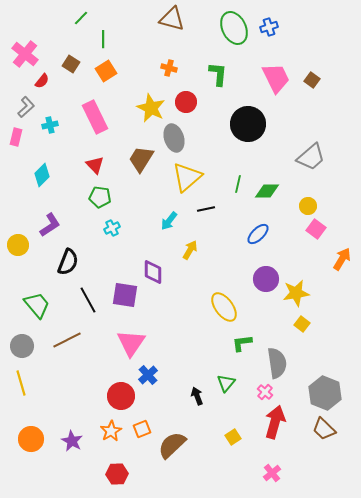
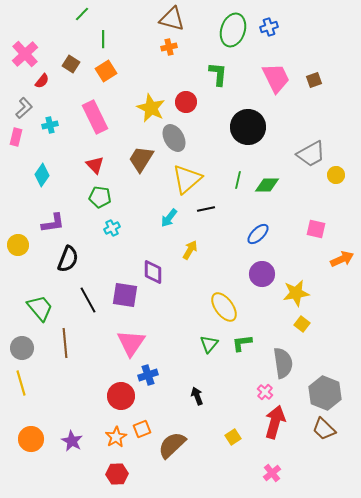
green line at (81, 18): moved 1 px right, 4 px up
green ellipse at (234, 28): moved 1 px left, 2 px down; rotated 44 degrees clockwise
pink cross at (25, 54): rotated 8 degrees clockwise
orange cross at (169, 68): moved 21 px up; rotated 28 degrees counterclockwise
brown square at (312, 80): moved 2 px right; rotated 35 degrees clockwise
gray L-shape at (26, 107): moved 2 px left, 1 px down
black circle at (248, 124): moved 3 px down
gray ellipse at (174, 138): rotated 12 degrees counterclockwise
gray trapezoid at (311, 157): moved 3 px up; rotated 12 degrees clockwise
cyan diamond at (42, 175): rotated 10 degrees counterclockwise
yellow triangle at (187, 177): moved 2 px down
green line at (238, 184): moved 4 px up
green diamond at (267, 191): moved 6 px up
yellow circle at (308, 206): moved 28 px right, 31 px up
cyan arrow at (169, 221): moved 3 px up
purple L-shape at (50, 225): moved 3 px right, 2 px up; rotated 25 degrees clockwise
pink square at (316, 229): rotated 24 degrees counterclockwise
orange arrow at (342, 259): rotated 35 degrees clockwise
black semicircle at (68, 262): moved 3 px up
purple circle at (266, 279): moved 4 px left, 5 px up
green trapezoid at (37, 305): moved 3 px right, 3 px down
brown line at (67, 340): moved 2 px left, 3 px down; rotated 68 degrees counterclockwise
gray circle at (22, 346): moved 2 px down
gray semicircle at (277, 363): moved 6 px right
blue cross at (148, 375): rotated 24 degrees clockwise
green triangle at (226, 383): moved 17 px left, 39 px up
orange star at (111, 431): moved 5 px right, 6 px down
